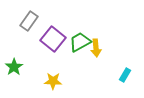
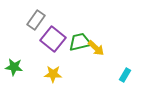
gray rectangle: moved 7 px right, 1 px up
green trapezoid: rotated 15 degrees clockwise
yellow arrow: rotated 42 degrees counterclockwise
green star: rotated 30 degrees counterclockwise
yellow star: moved 7 px up
